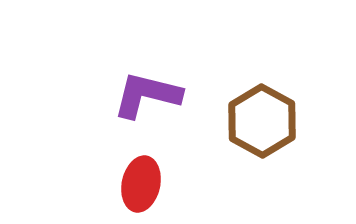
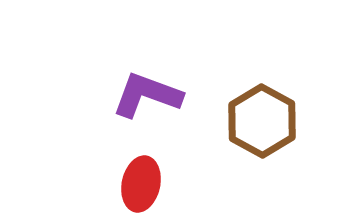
purple L-shape: rotated 6 degrees clockwise
